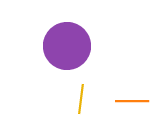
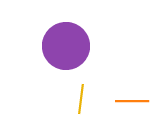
purple circle: moved 1 px left
